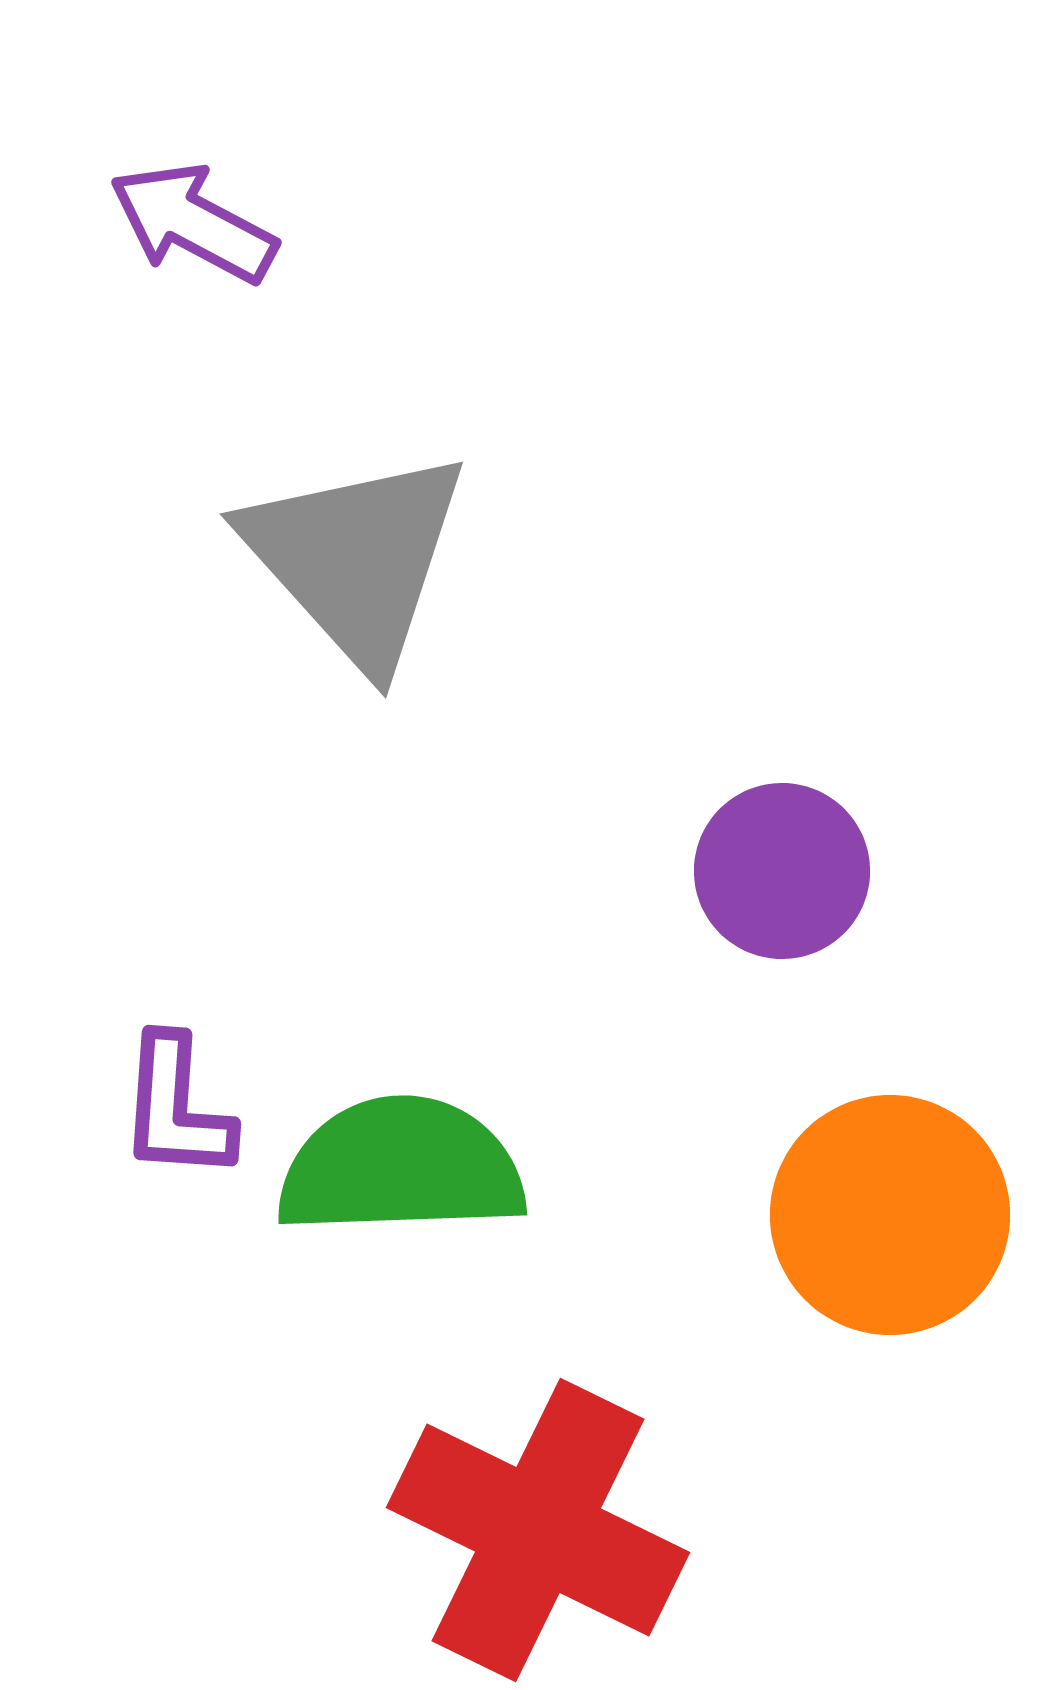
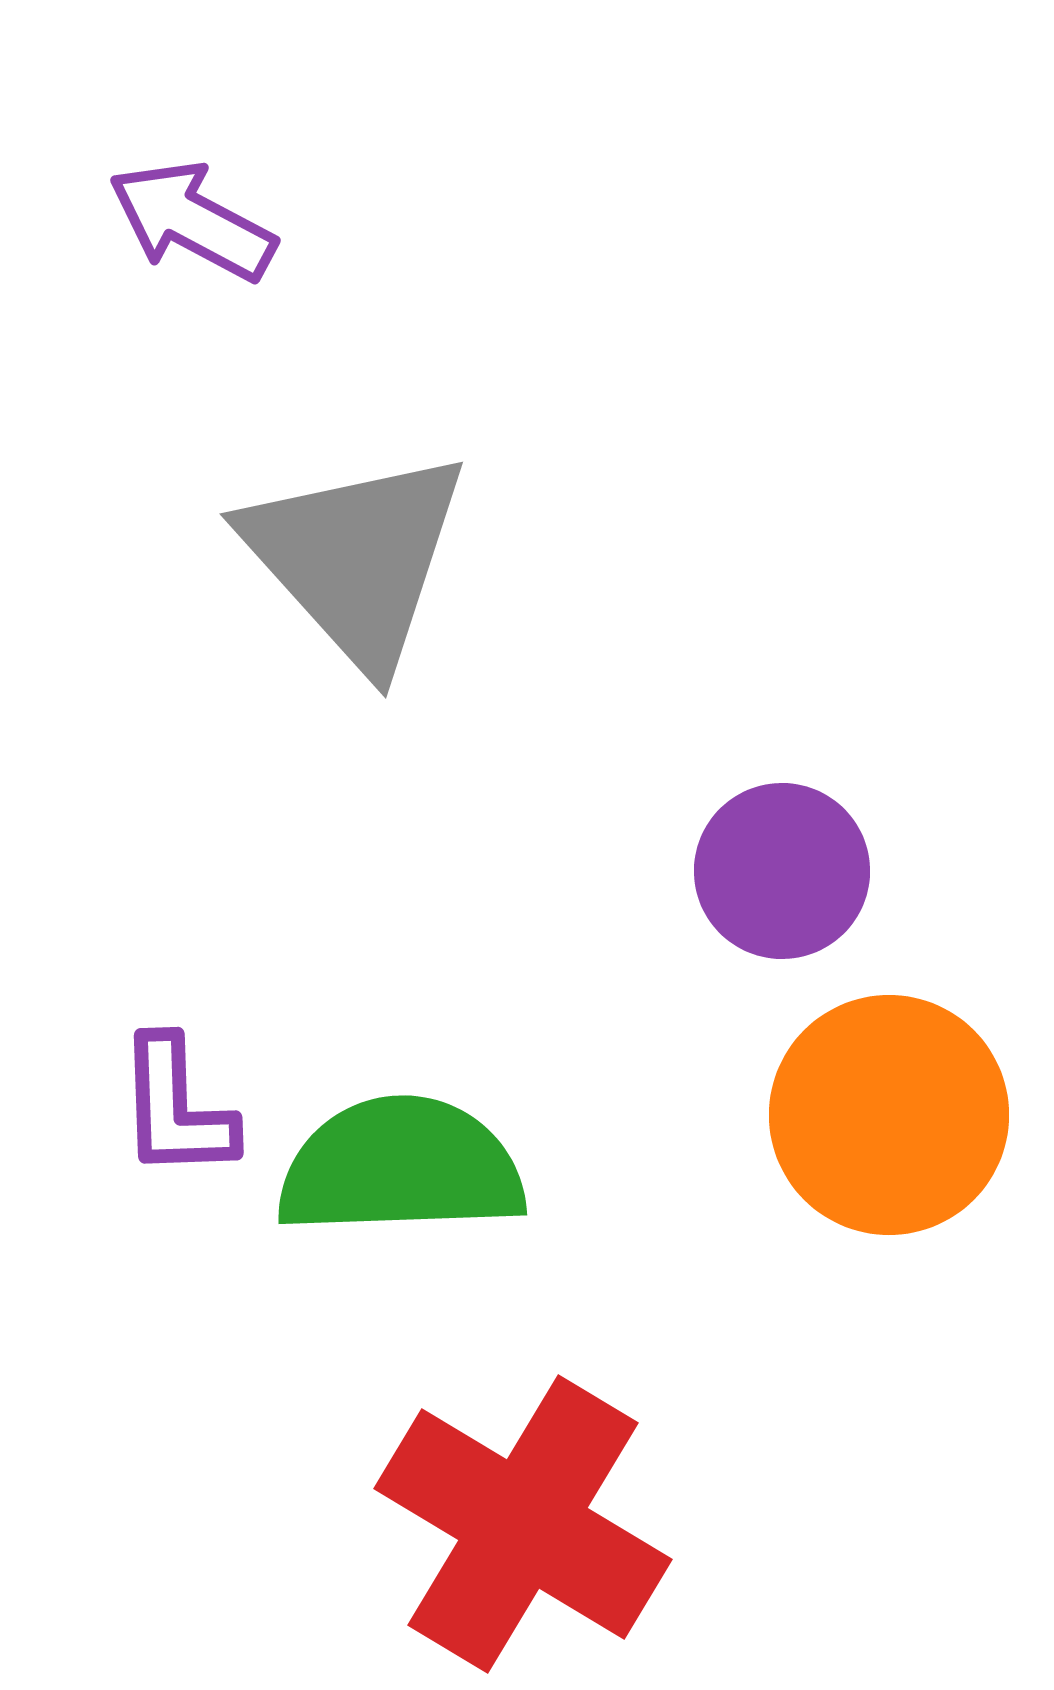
purple arrow: moved 1 px left, 2 px up
purple L-shape: rotated 6 degrees counterclockwise
orange circle: moved 1 px left, 100 px up
red cross: moved 15 px left, 6 px up; rotated 5 degrees clockwise
